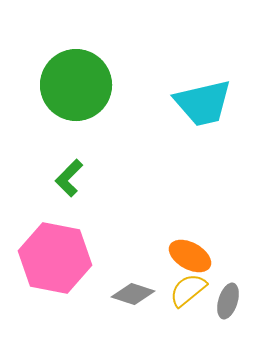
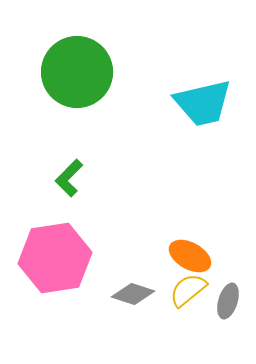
green circle: moved 1 px right, 13 px up
pink hexagon: rotated 20 degrees counterclockwise
